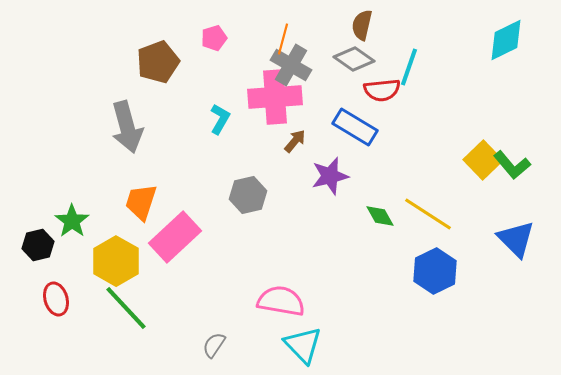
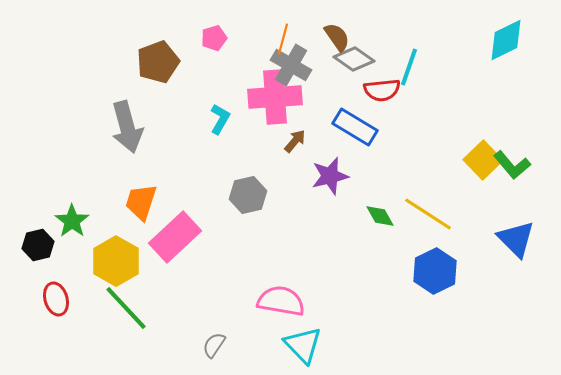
brown semicircle: moved 25 px left, 12 px down; rotated 132 degrees clockwise
